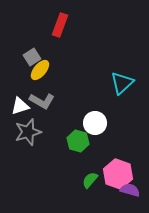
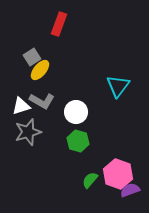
red rectangle: moved 1 px left, 1 px up
cyan triangle: moved 4 px left, 3 px down; rotated 10 degrees counterclockwise
white triangle: moved 1 px right
white circle: moved 19 px left, 11 px up
purple semicircle: rotated 36 degrees counterclockwise
